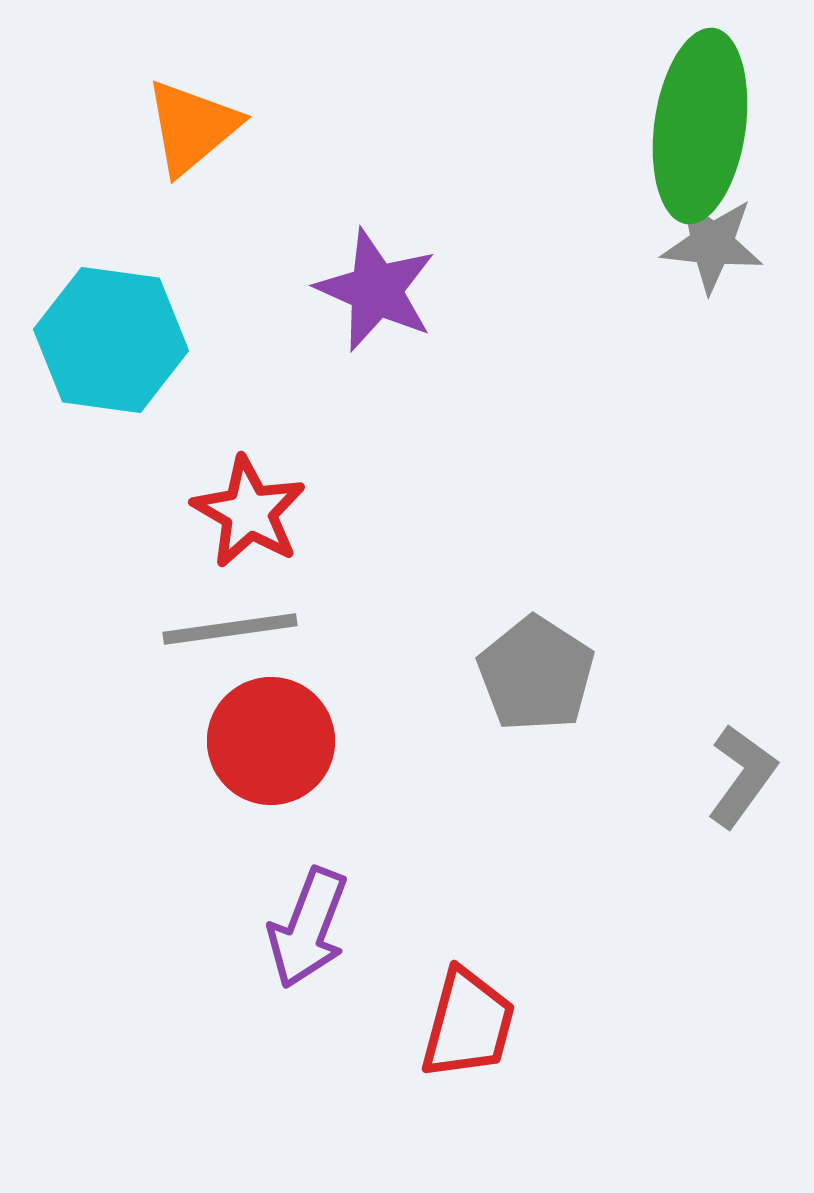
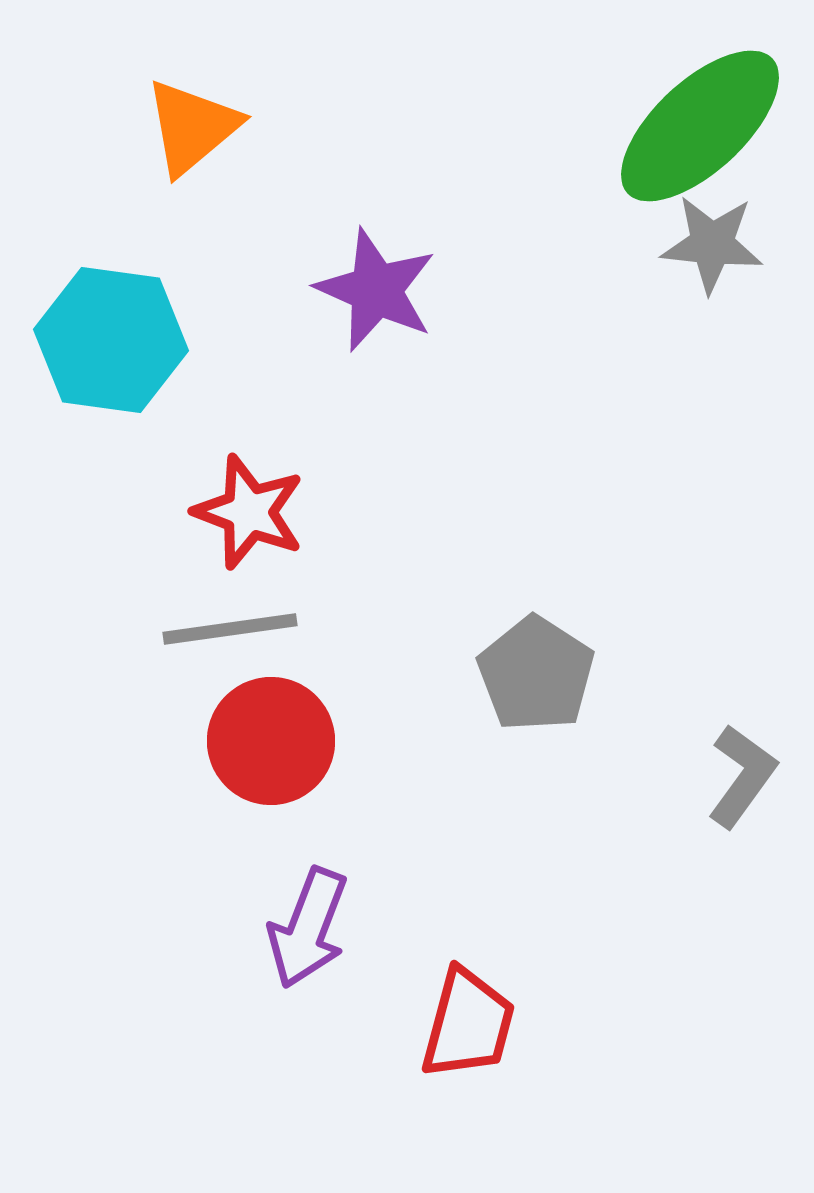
green ellipse: rotated 39 degrees clockwise
red star: rotated 9 degrees counterclockwise
